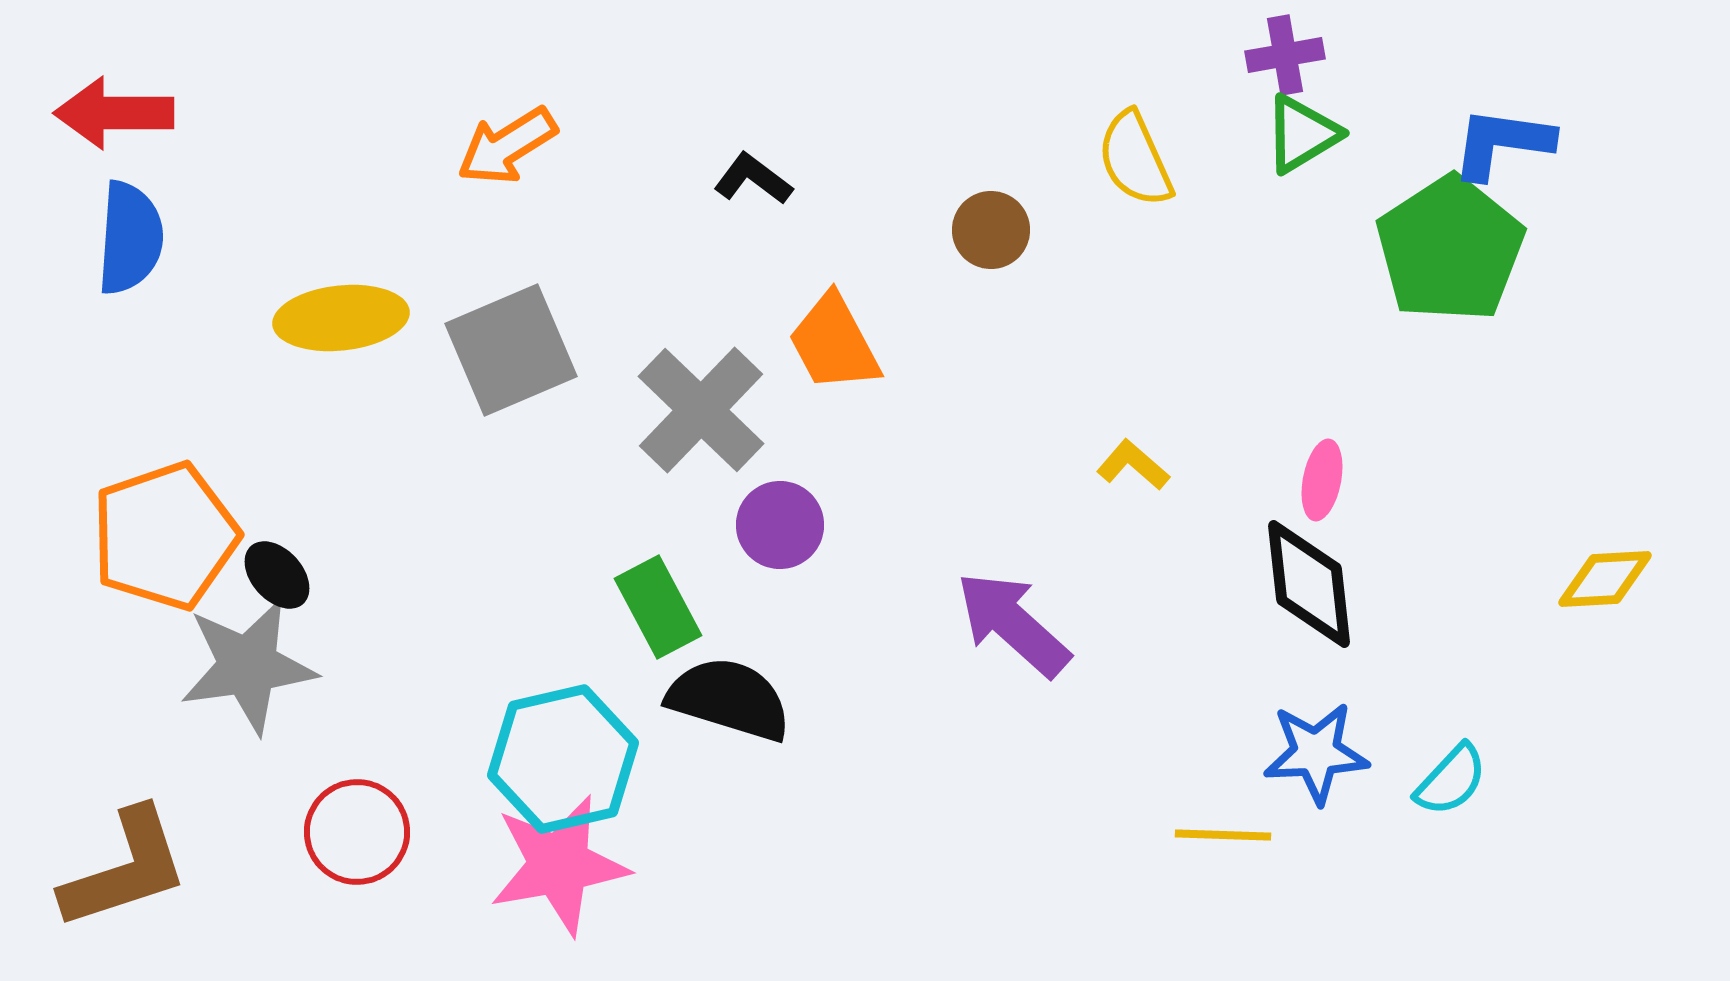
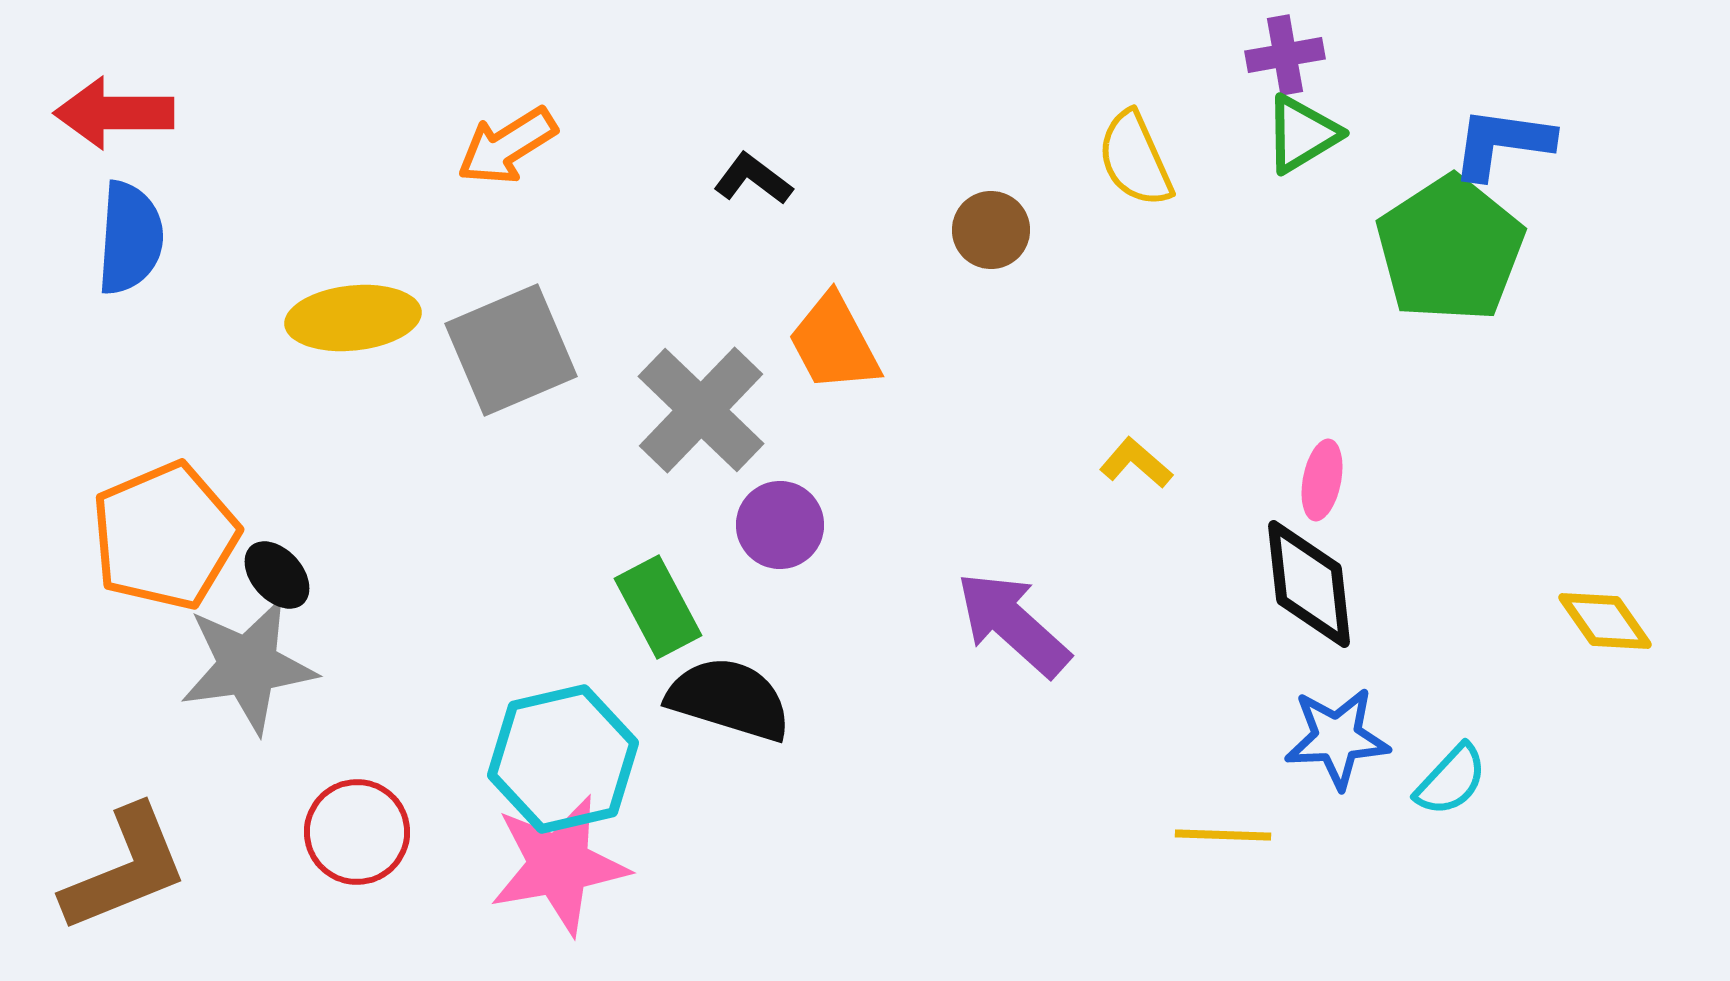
yellow ellipse: moved 12 px right
yellow L-shape: moved 3 px right, 2 px up
orange pentagon: rotated 4 degrees counterclockwise
yellow diamond: moved 42 px down; rotated 58 degrees clockwise
blue star: moved 21 px right, 15 px up
brown L-shape: rotated 4 degrees counterclockwise
